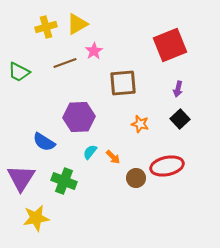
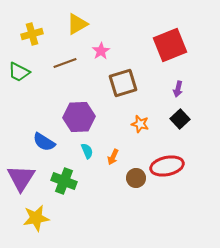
yellow cross: moved 14 px left, 7 px down
pink star: moved 7 px right
brown square: rotated 12 degrees counterclockwise
cyan semicircle: moved 3 px left, 1 px up; rotated 119 degrees clockwise
orange arrow: rotated 70 degrees clockwise
